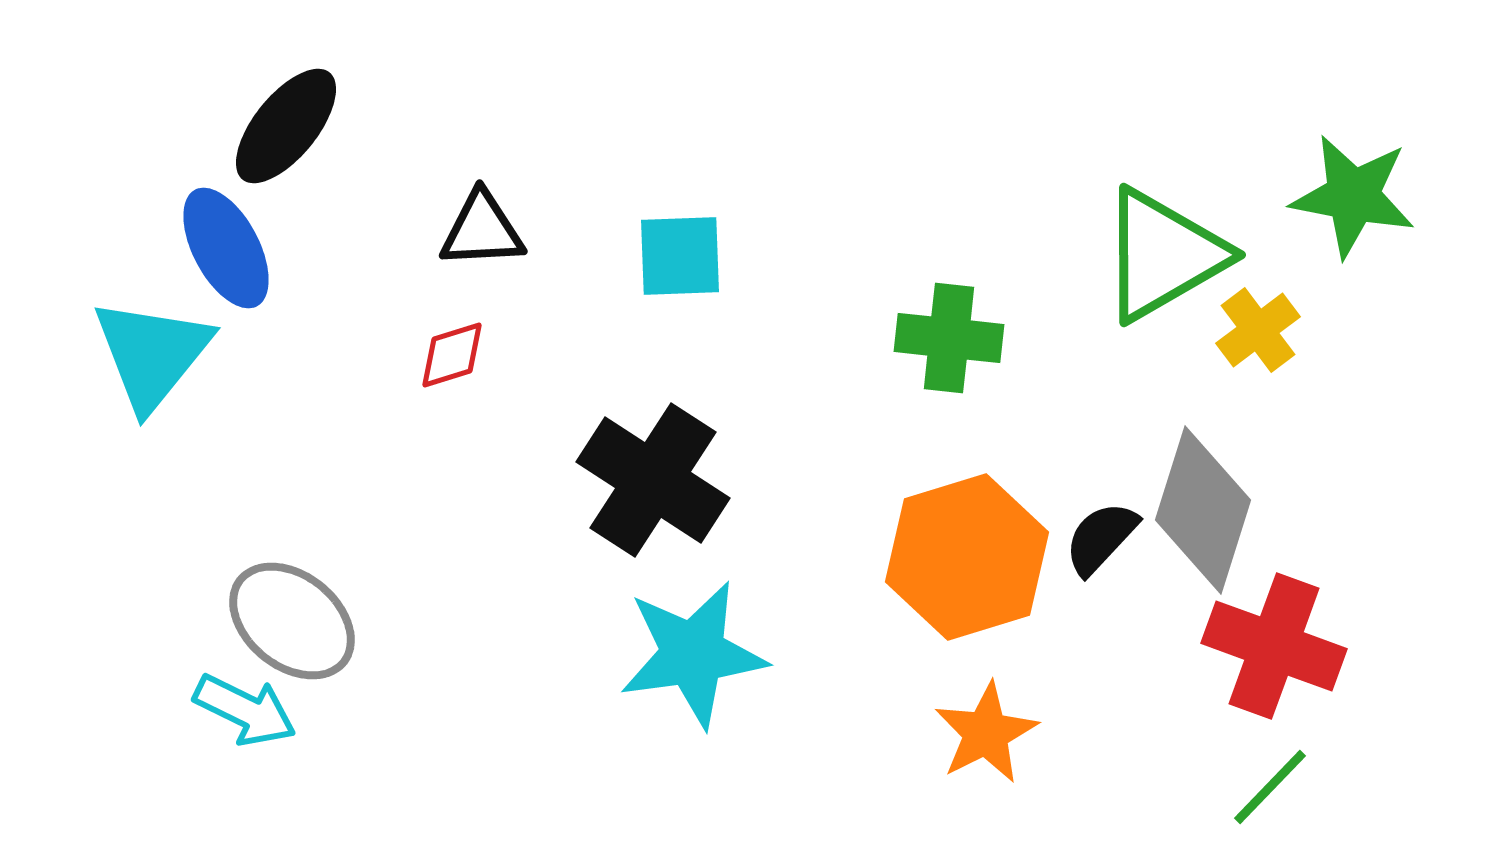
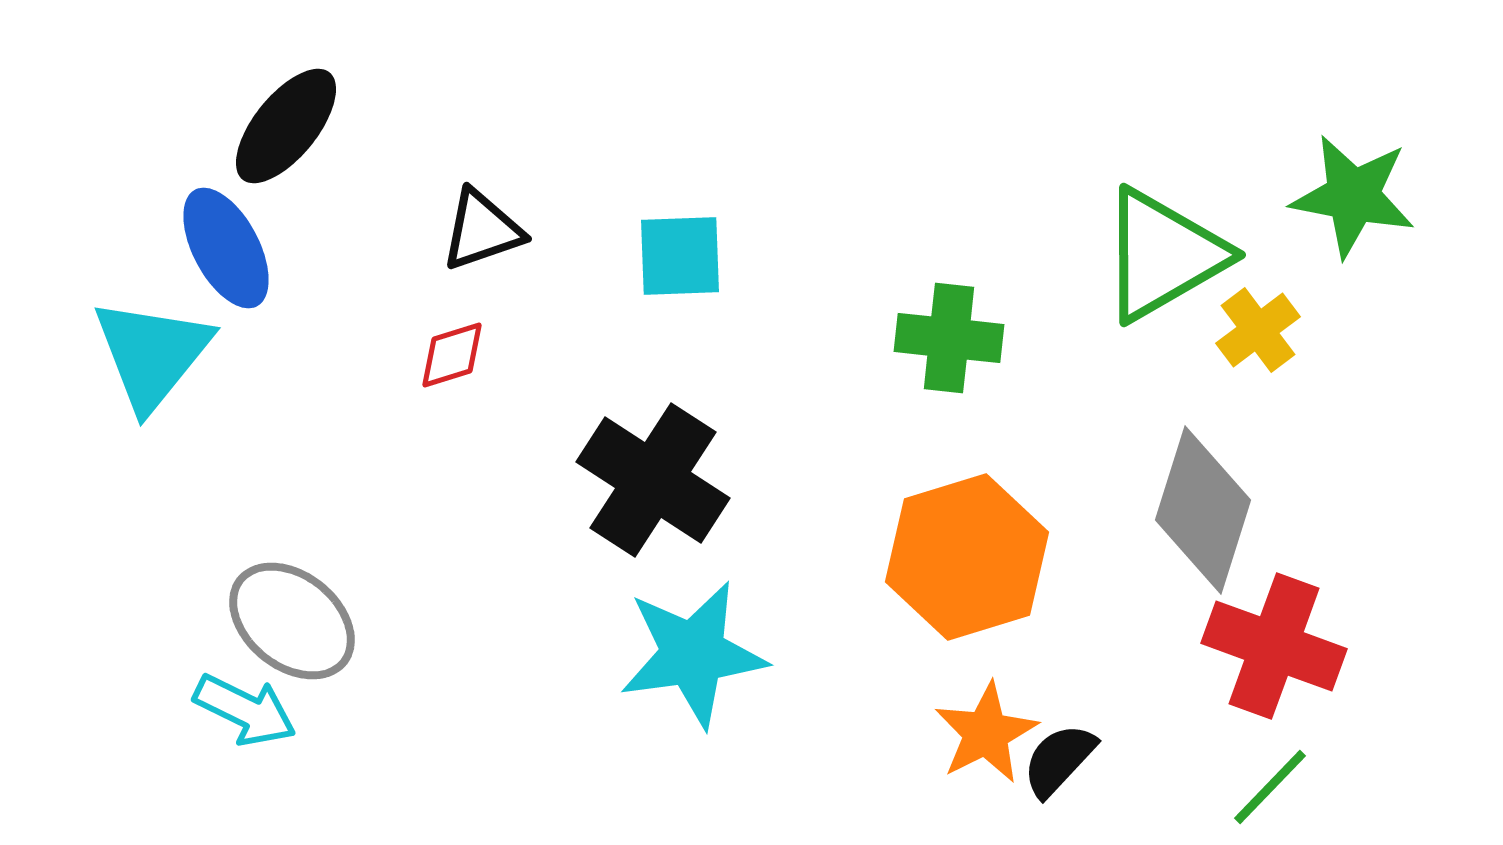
black triangle: rotated 16 degrees counterclockwise
black semicircle: moved 42 px left, 222 px down
